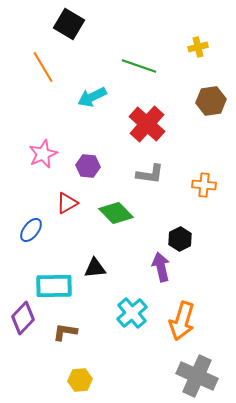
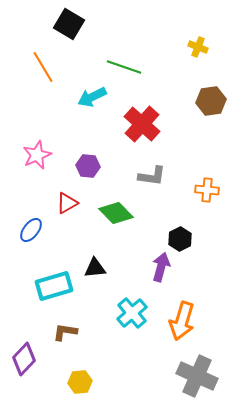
yellow cross: rotated 36 degrees clockwise
green line: moved 15 px left, 1 px down
red cross: moved 5 px left
pink star: moved 6 px left, 1 px down
gray L-shape: moved 2 px right, 2 px down
orange cross: moved 3 px right, 5 px down
purple arrow: rotated 28 degrees clockwise
cyan rectangle: rotated 15 degrees counterclockwise
purple diamond: moved 1 px right, 41 px down
yellow hexagon: moved 2 px down
